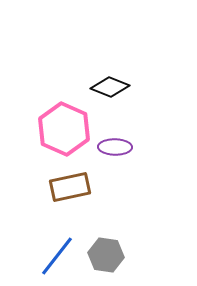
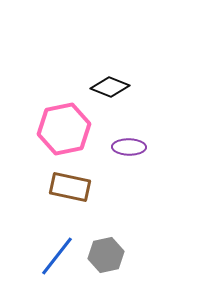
pink hexagon: rotated 24 degrees clockwise
purple ellipse: moved 14 px right
brown rectangle: rotated 24 degrees clockwise
gray hexagon: rotated 20 degrees counterclockwise
